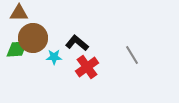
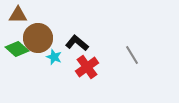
brown triangle: moved 1 px left, 2 px down
brown circle: moved 5 px right
green diamond: rotated 45 degrees clockwise
cyan star: rotated 21 degrees clockwise
